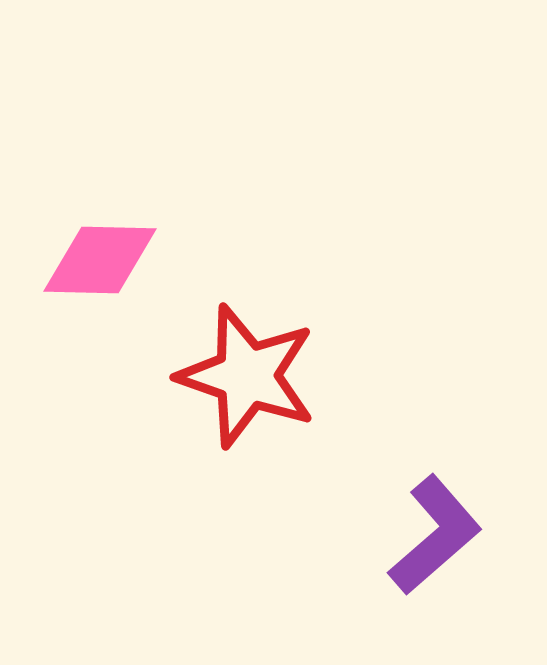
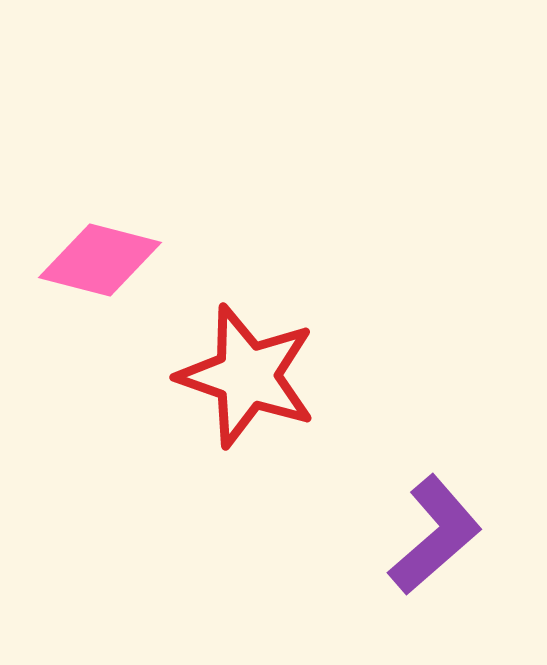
pink diamond: rotated 13 degrees clockwise
